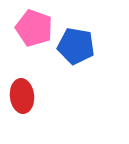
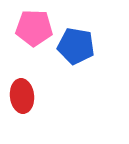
pink pentagon: rotated 18 degrees counterclockwise
